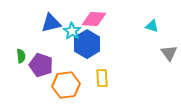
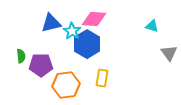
purple pentagon: rotated 20 degrees counterclockwise
yellow rectangle: rotated 12 degrees clockwise
